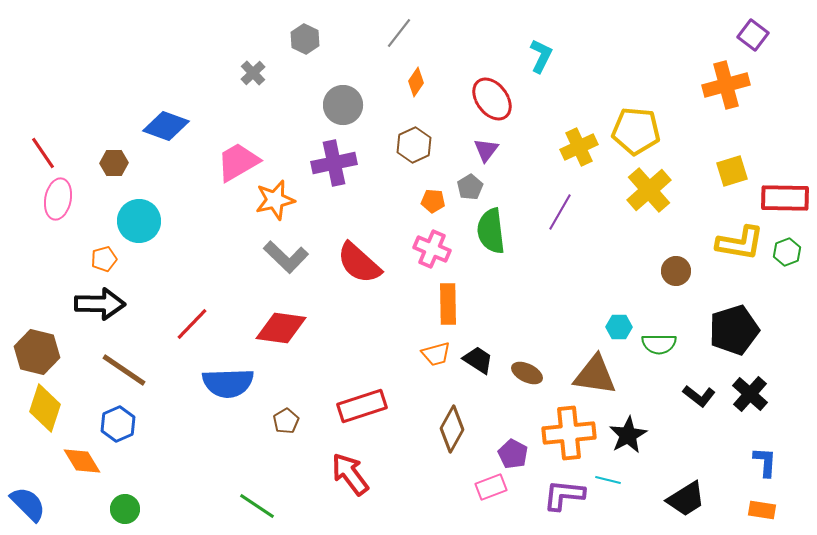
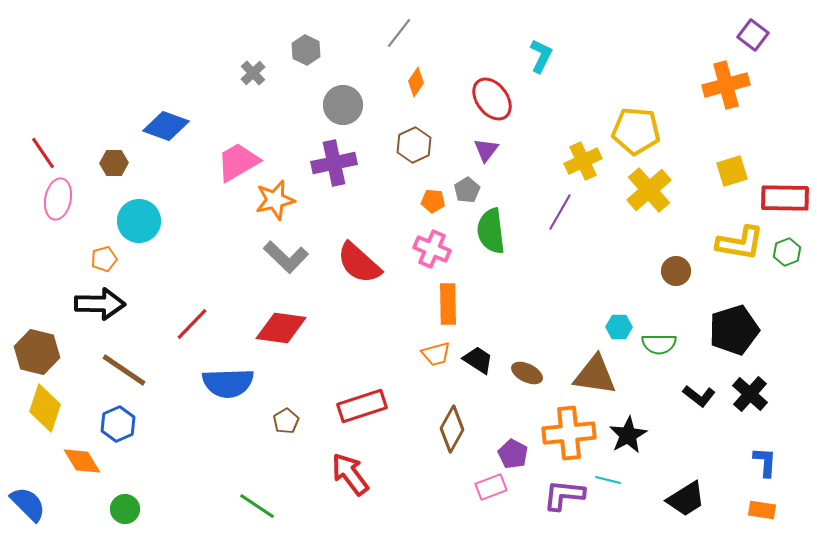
gray hexagon at (305, 39): moved 1 px right, 11 px down
yellow cross at (579, 147): moved 4 px right, 14 px down
gray pentagon at (470, 187): moved 3 px left, 3 px down
